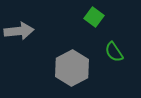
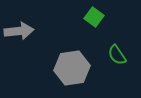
green semicircle: moved 3 px right, 3 px down
gray hexagon: rotated 20 degrees clockwise
